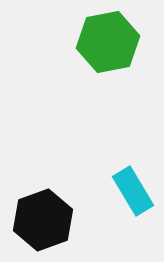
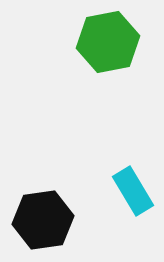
black hexagon: rotated 12 degrees clockwise
